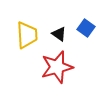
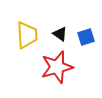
blue square: moved 9 px down; rotated 36 degrees clockwise
black triangle: moved 1 px right
